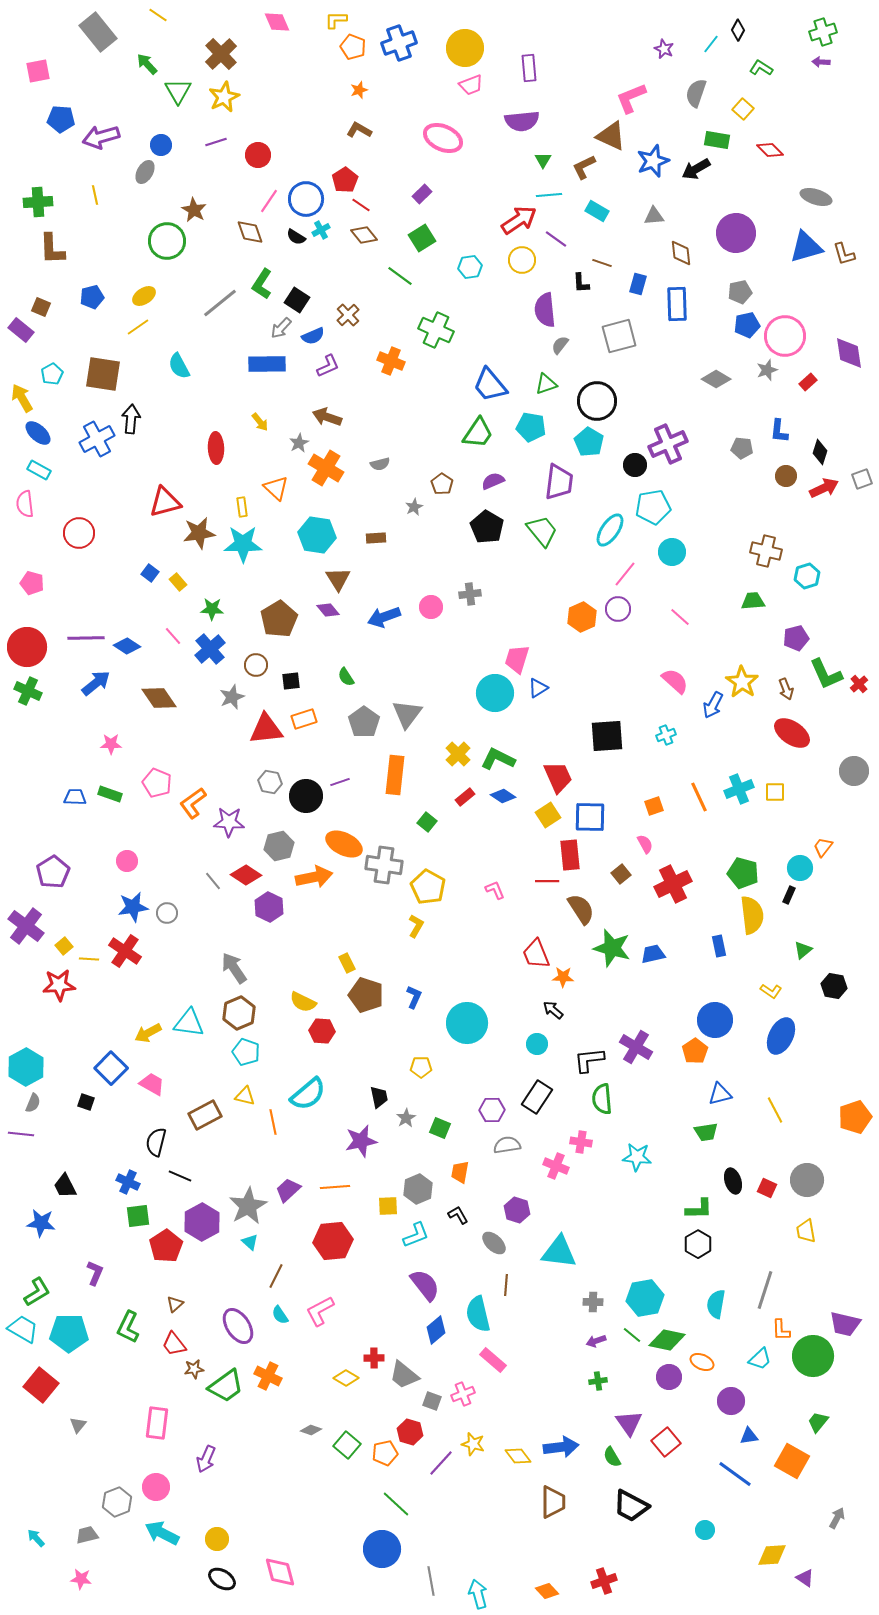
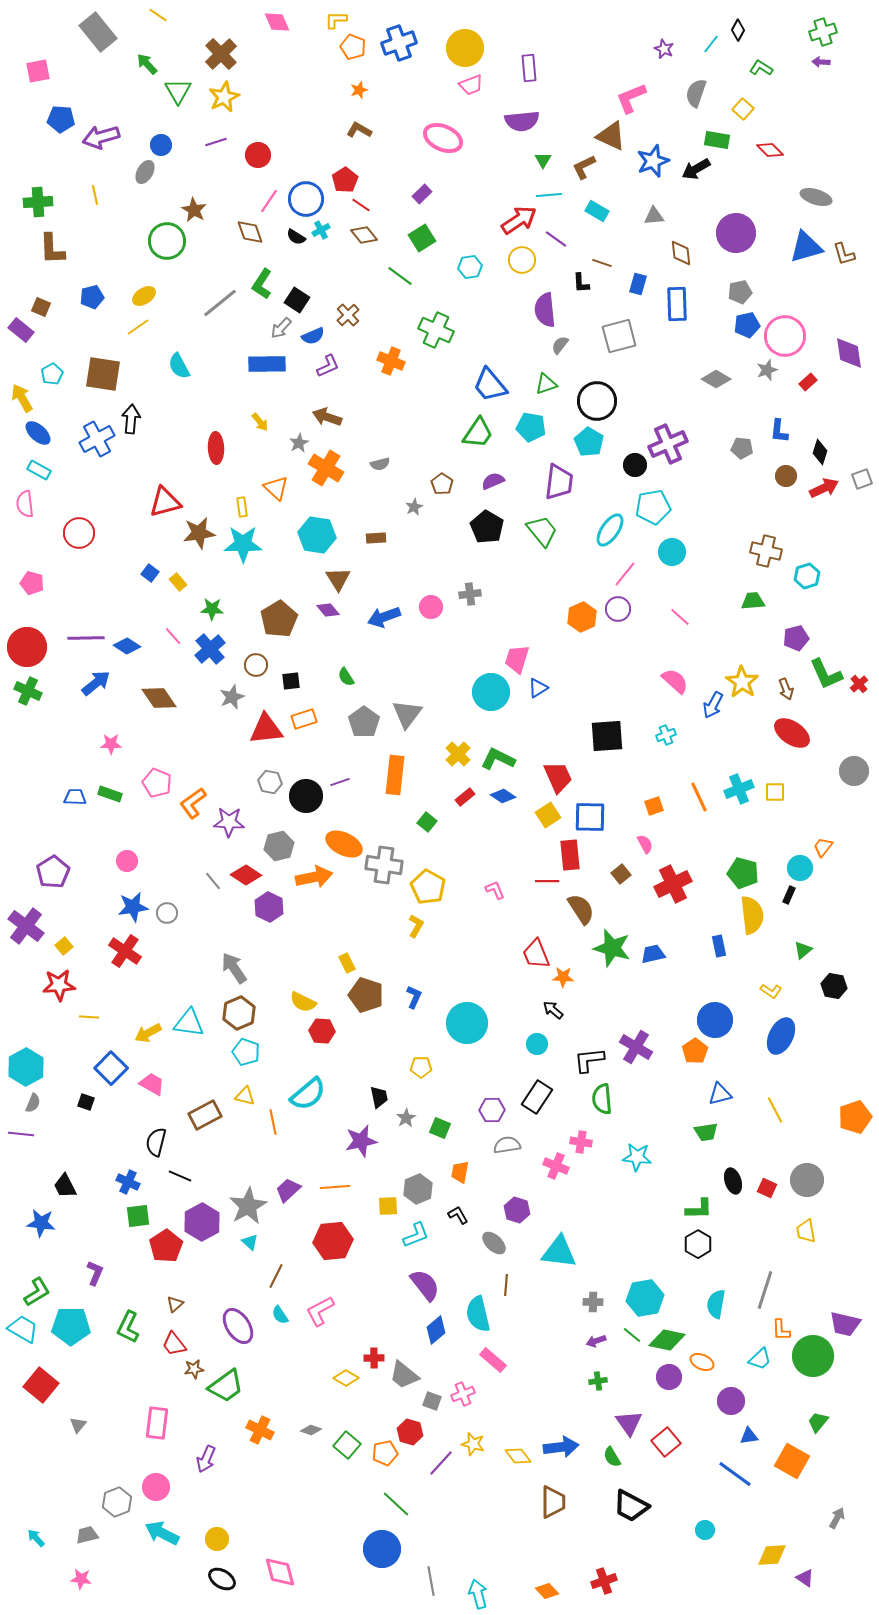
cyan circle at (495, 693): moved 4 px left, 1 px up
yellow line at (89, 959): moved 58 px down
cyan pentagon at (69, 1333): moved 2 px right, 7 px up
orange cross at (268, 1376): moved 8 px left, 54 px down
